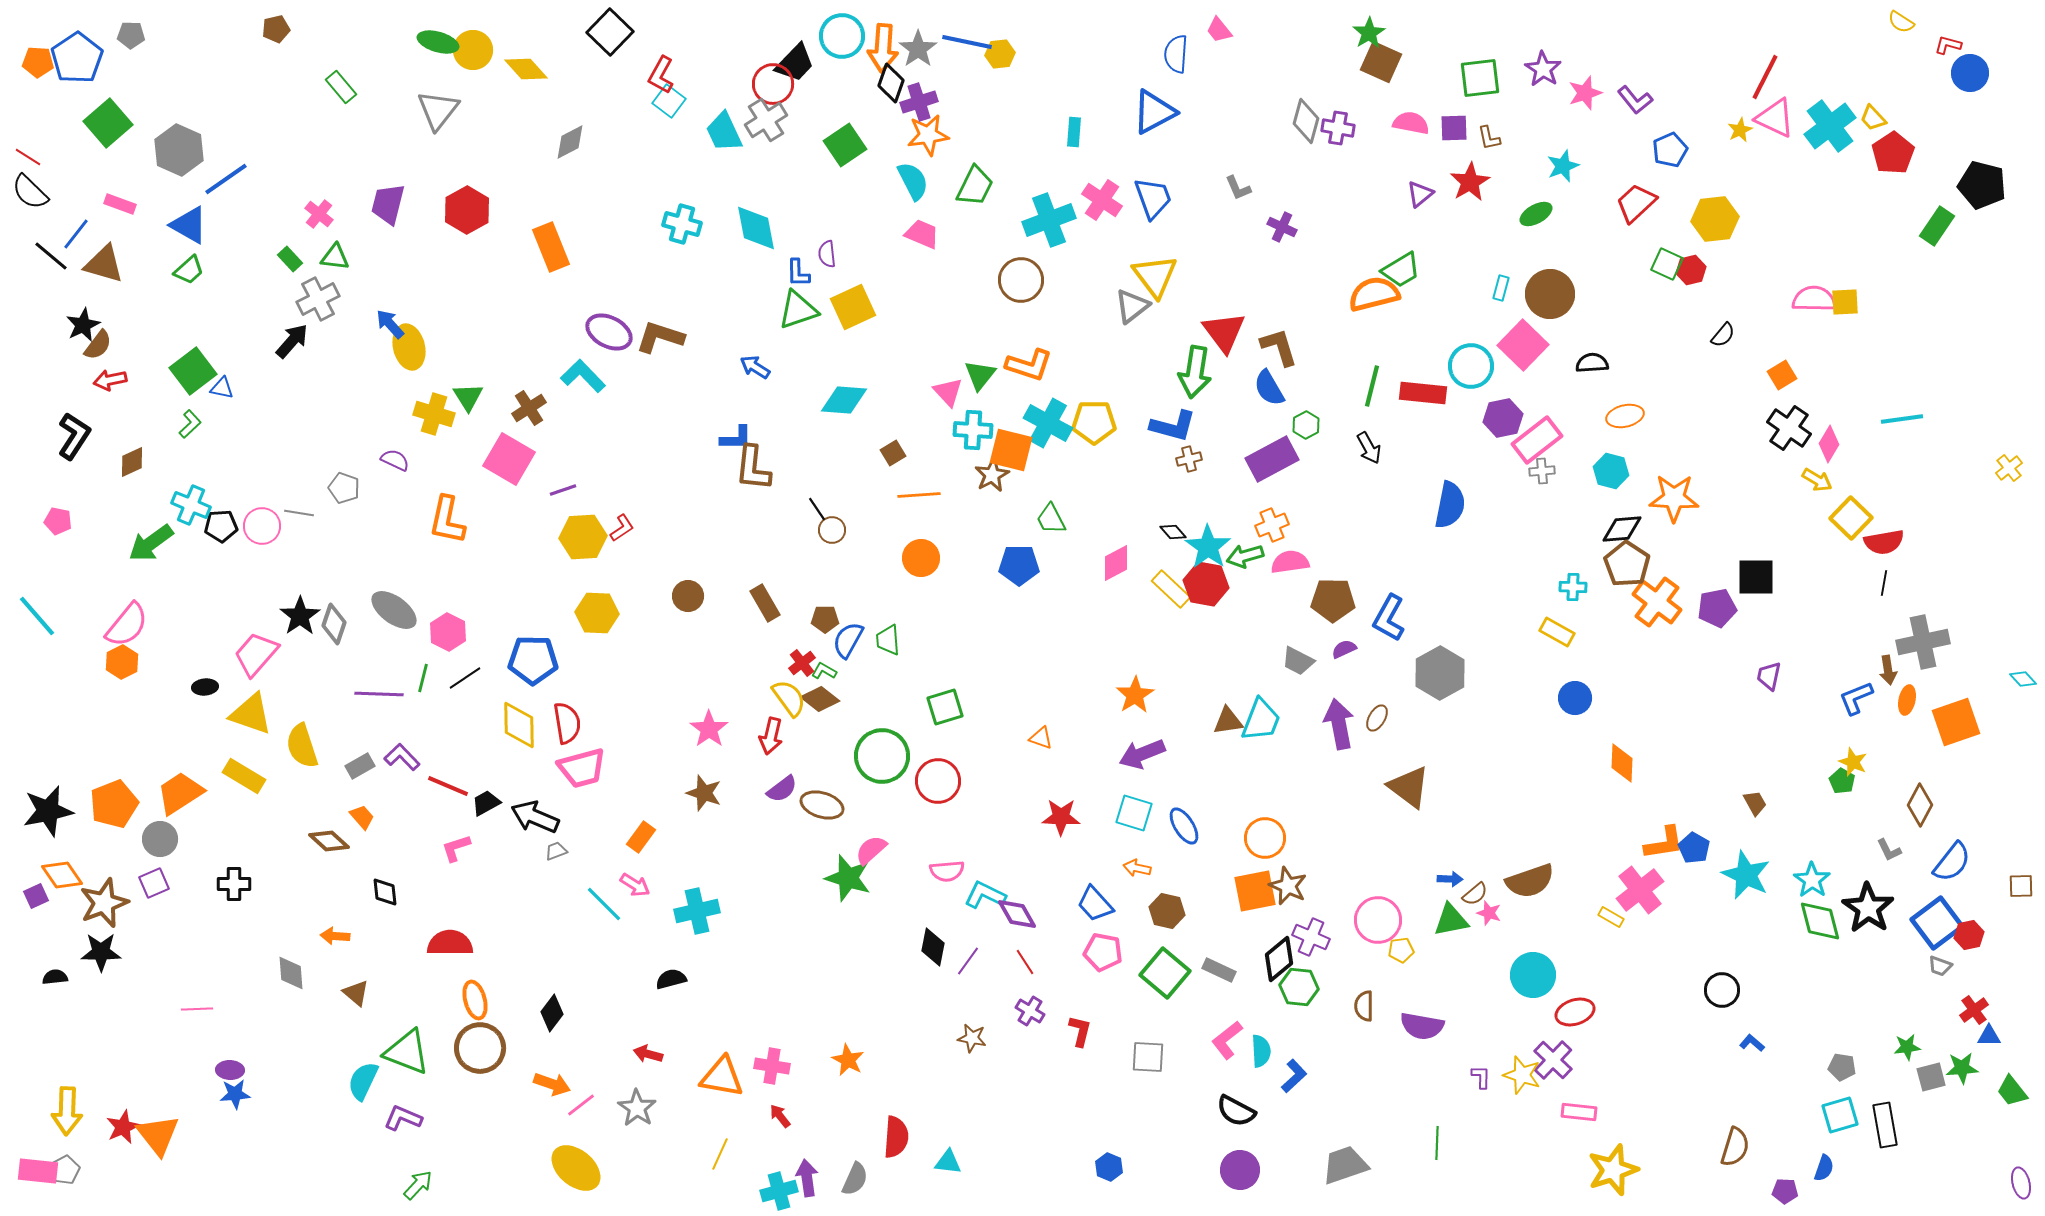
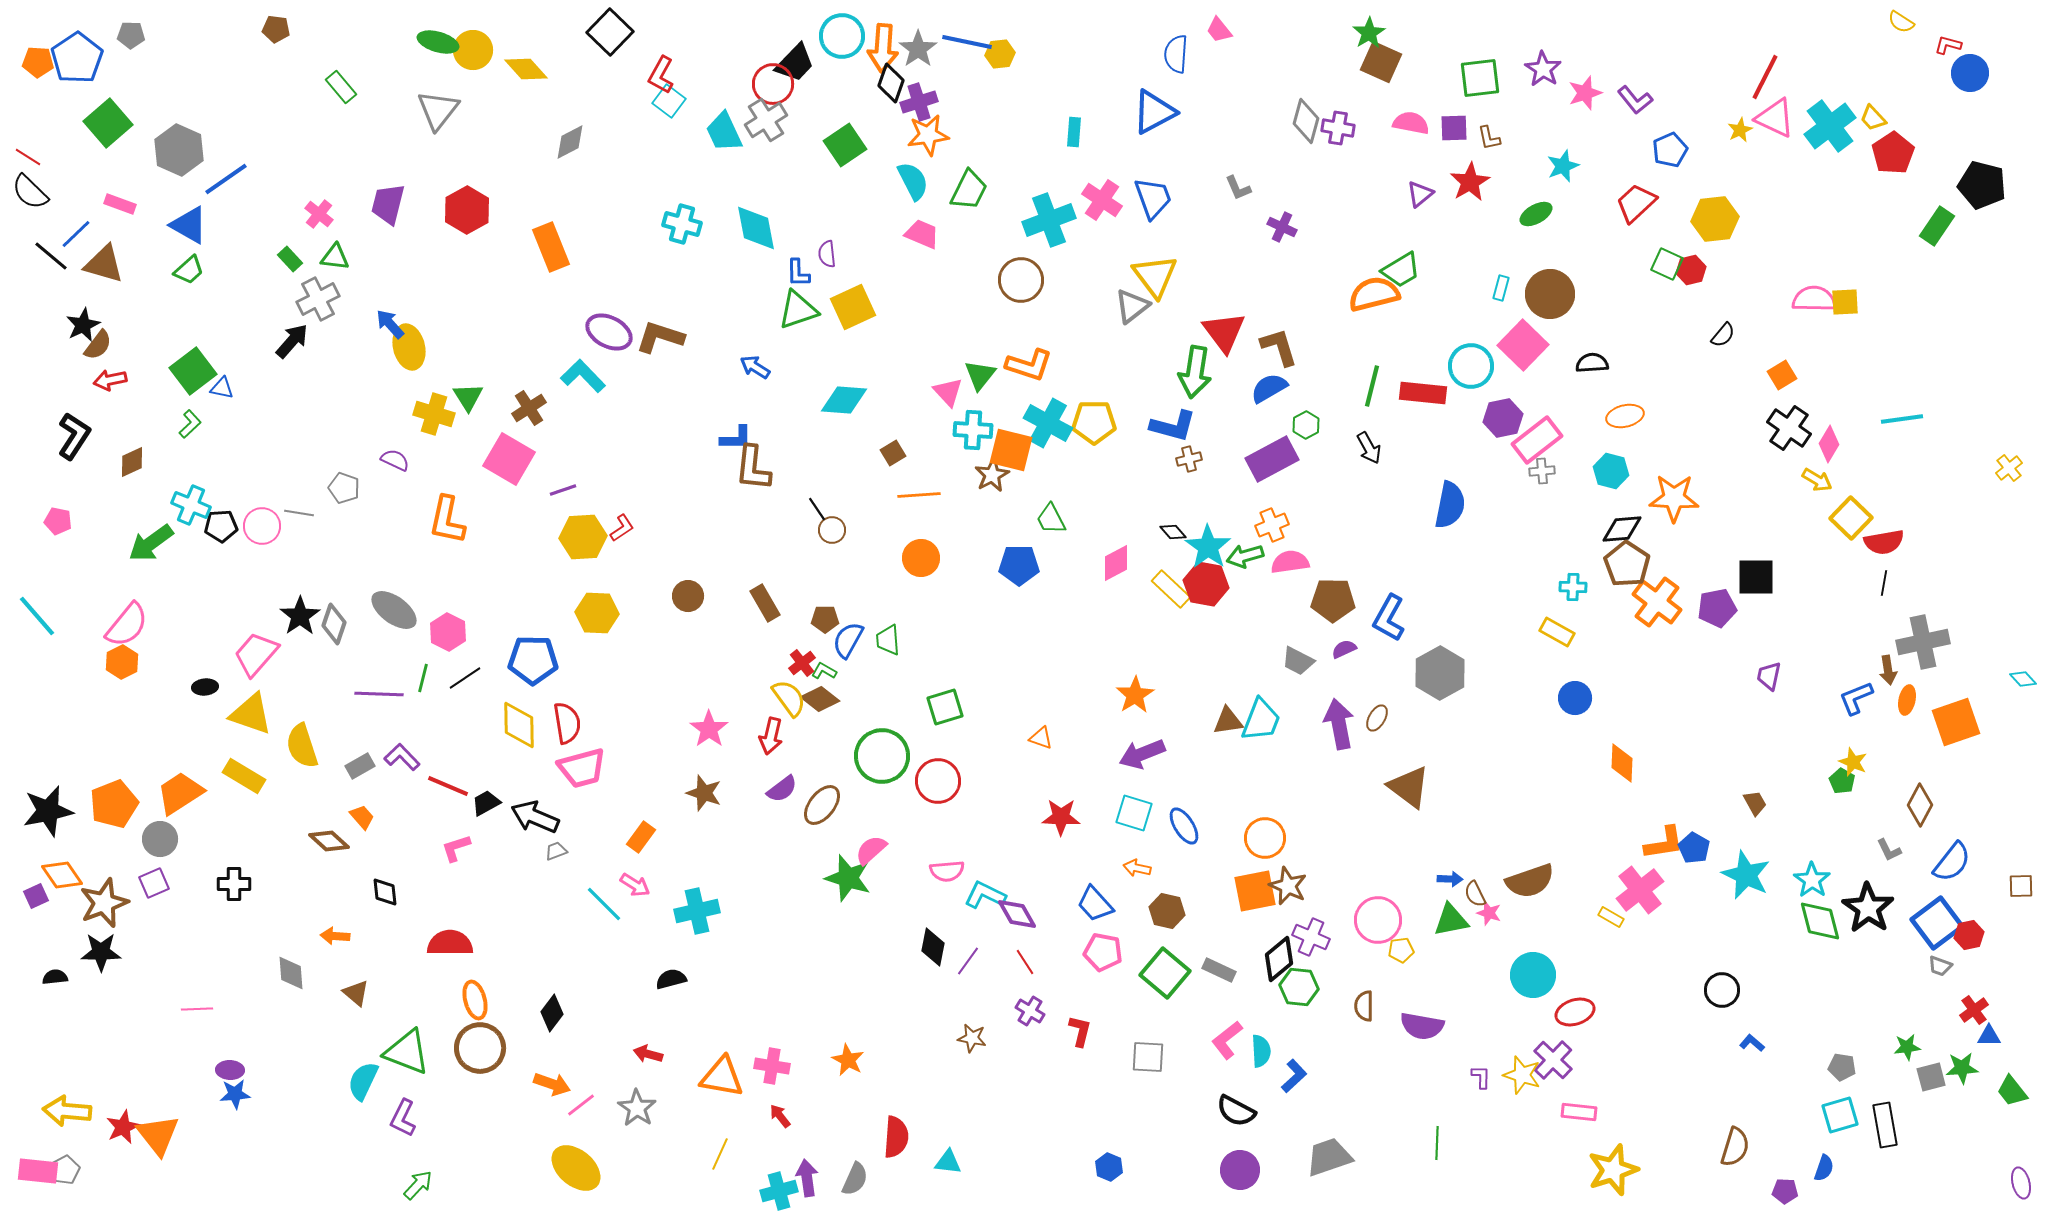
brown pentagon at (276, 29): rotated 20 degrees clockwise
green trapezoid at (975, 186): moved 6 px left, 4 px down
blue line at (76, 234): rotated 8 degrees clockwise
blue semicircle at (1269, 388): rotated 90 degrees clockwise
brown ellipse at (822, 805): rotated 69 degrees counterclockwise
brown semicircle at (1475, 894): rotated 104 degrees clockwise
yellow arrow at (67, 1111): rotated 93 degrees clockwise
purple L-shape at (403, 1118): rotated 87 degrees counterclockwise
gray trapezoid at (1345, 1165): moved 16 px left, 8 px up
